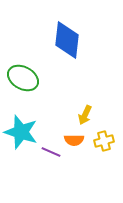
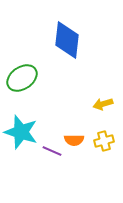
green ellipse: moved 1 px left; rotated 64 degrees counterclockwise
yellow arrow: moved 18 px right, 11 px up; rotated 48 degrees clockwise
purple line: moved 1 px right, 1 px up
